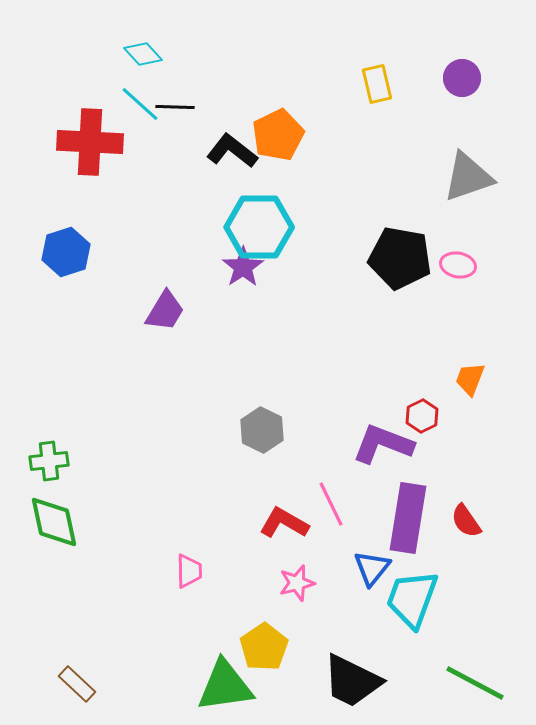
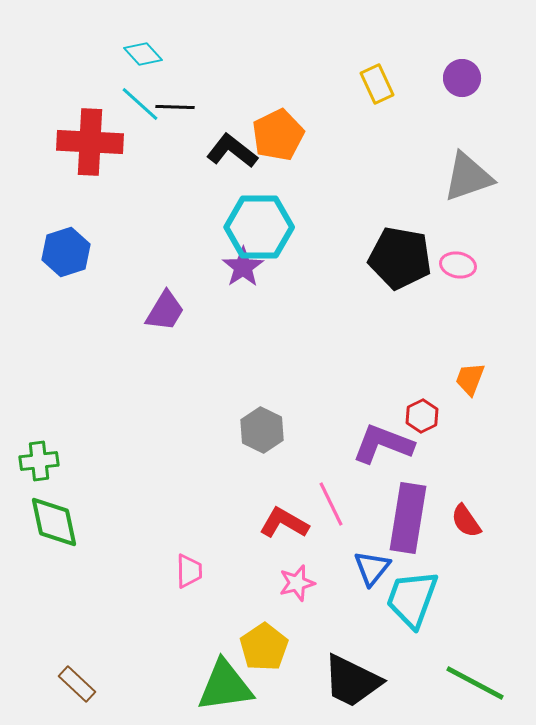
yellow rectangle: rotated 12 degrees counterclockwise
green cross: moved 10 px left
